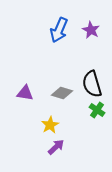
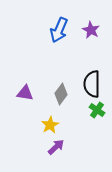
black semicircle: rotated 16 degrees clockwise
gray diamond: moved 1 px left, 1 px down; rotated 70 degrees counterclockwise
